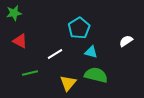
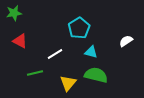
green line: moved 5 px right
